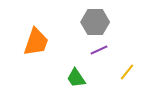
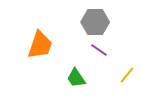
orange trapezoid: moved 4 px right, 3 px down
purple line: rotated 60 degrees clockwise
yellow line: moved 3 px down
